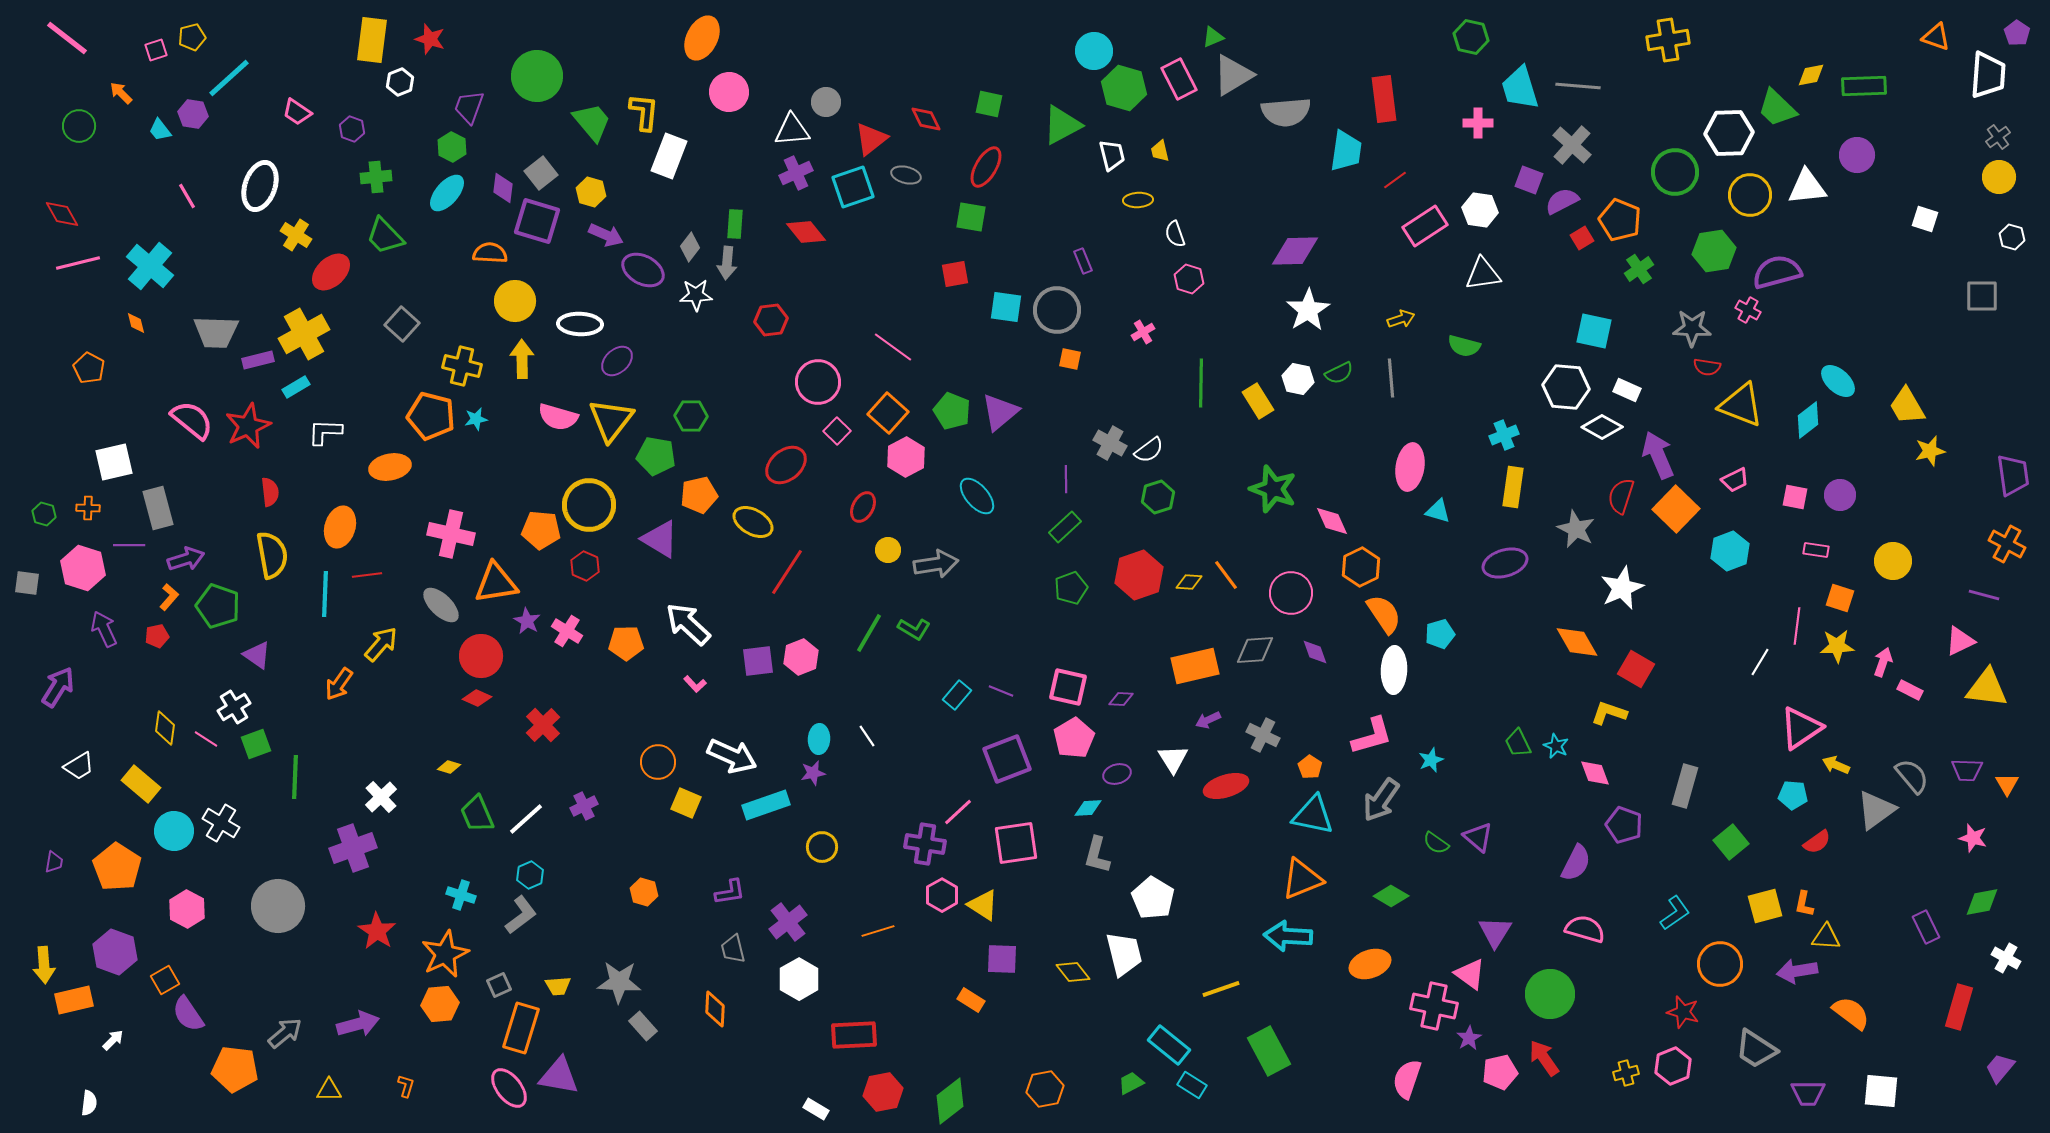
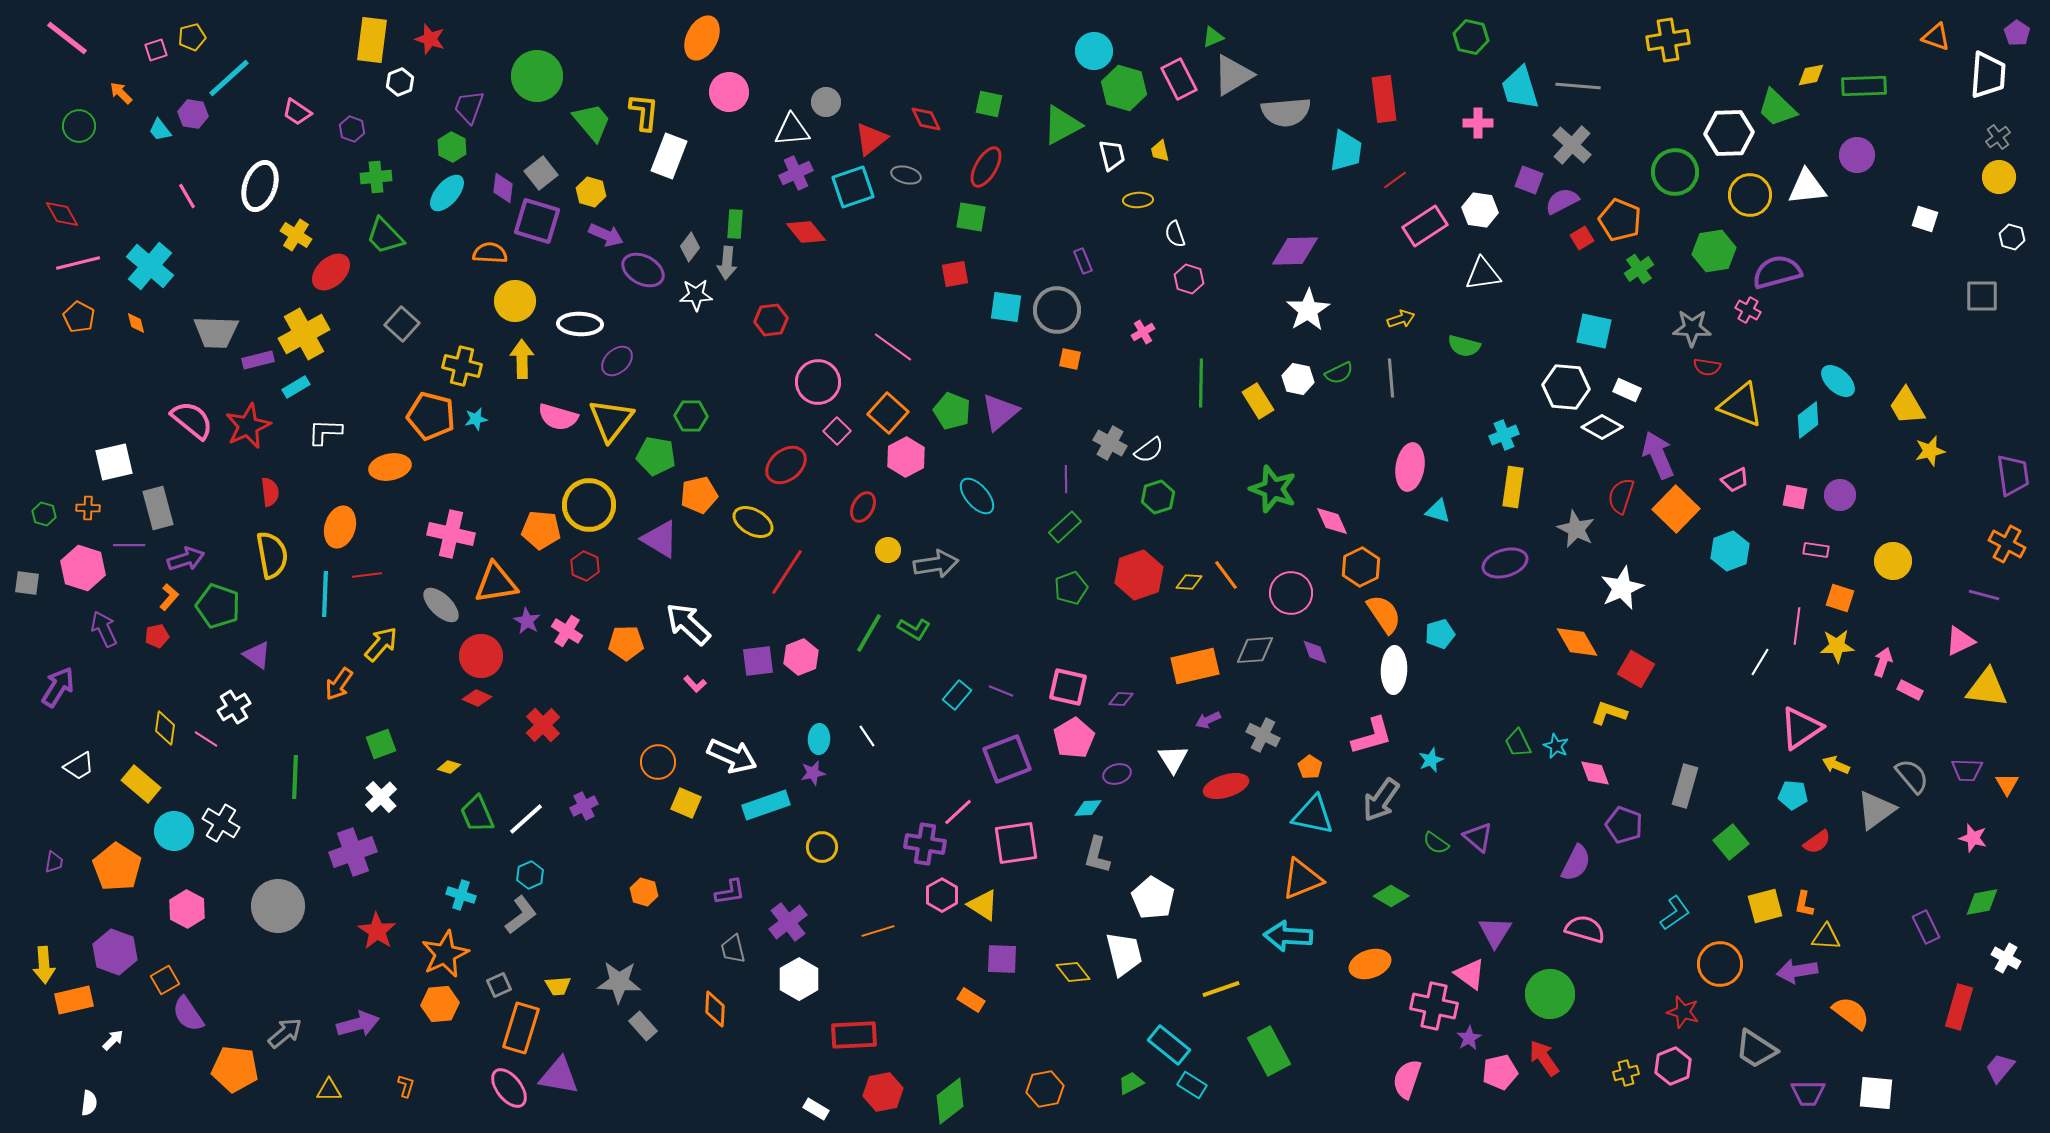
orange pentagon at (89, 368): moved 10 px left, 51 px up
green square at (256, 744): moved 125 px right
purple cross at (353, 848): moved 4 px down
white square at (1881, 1091): moved 5 px left, 2 px down
